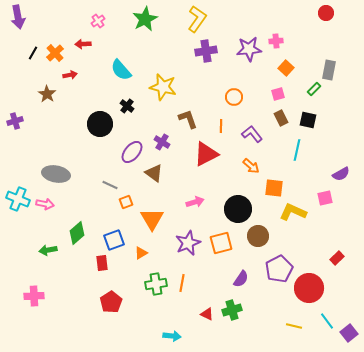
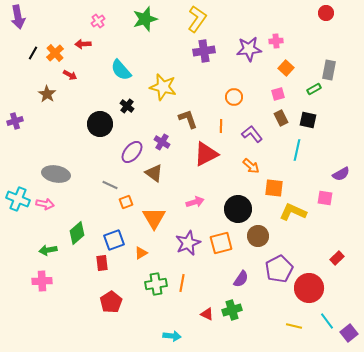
green star at (145, 19): rotated 10 degrees clockwise
purple cross at (206, 51): moved 2 px left
red arrow at (70, 75): rotated 40 degrees clockwise
green rectangle at (314, 89): rotated 16 degrees clockwise
pink square at (325, 198): rotated 21 degrees clockwise
orange triangle at (152, 219): moved 2 px right, 1 px up
pink cross at (34, 296): moved 8 px right, 15 px up
